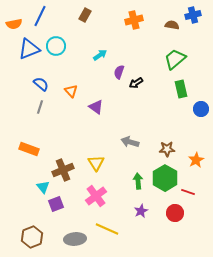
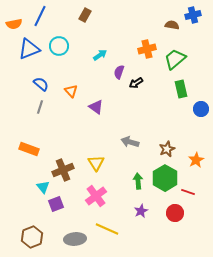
orange cross: moved 13 px right, 29 px down
cyan circle: moved 3 px right
brown star: rotated 21 degrees counterclockwise
